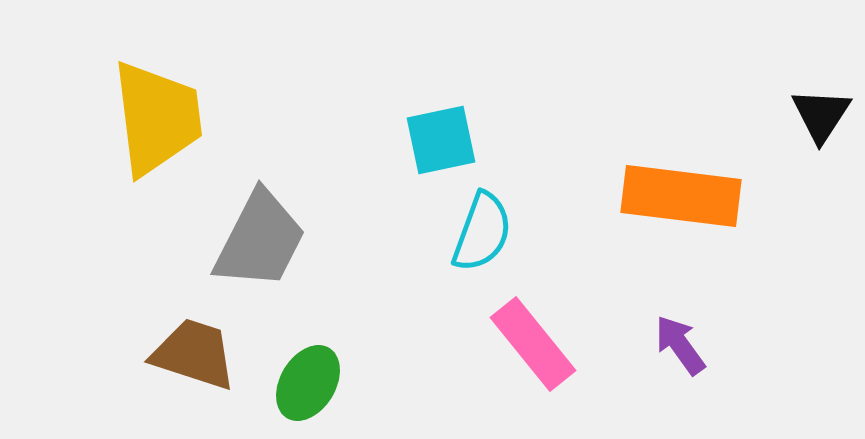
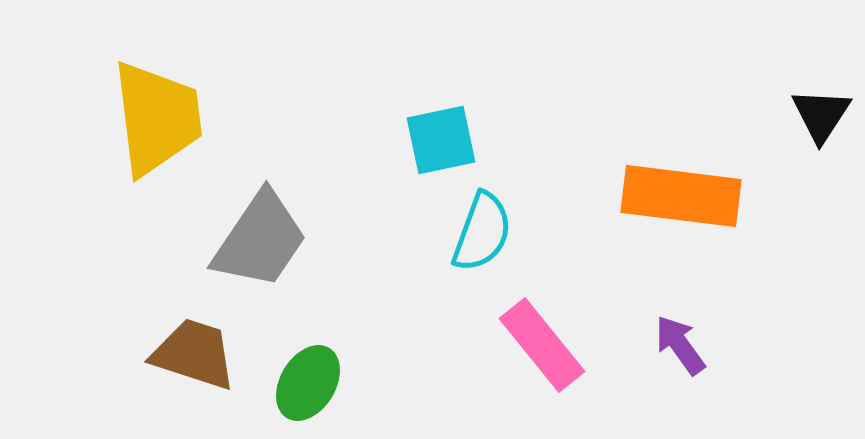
gray trapezoid: rotated 7 degrees clockwise
pink rectangle: moved 9 px right, 1 px down
